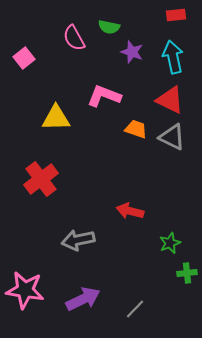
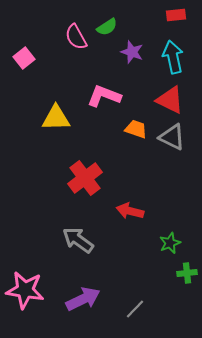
green semicircle: moved 2 px left; rotated 45 degrees counterclockwise
pink semicircle: moved 2 px right, 1 px up
red cross: moved 44 px right, 1 px up
gray arrow: rotated 48 degrees clockwise
